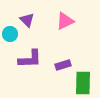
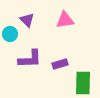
pink triangle: moved 1 px up; rotated 18 degrees clockwise
purple rectangle: moved 3 px left, 1 px up
